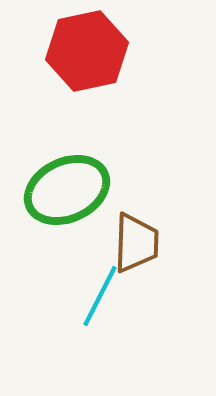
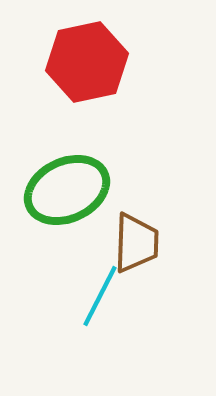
red hexagon: moved 11 px down
